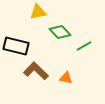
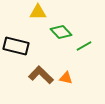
yellow triangle: rotated 12 degrees clockwise
green diamond: moved 1 px right
brown L-shape: moved 5 px right, 4 px down
